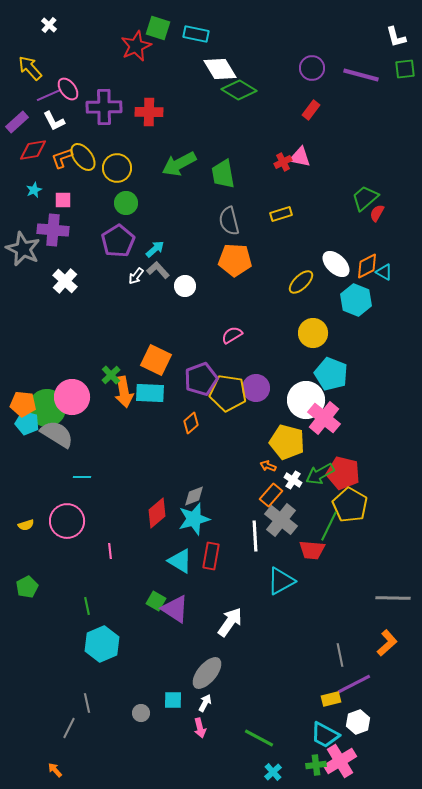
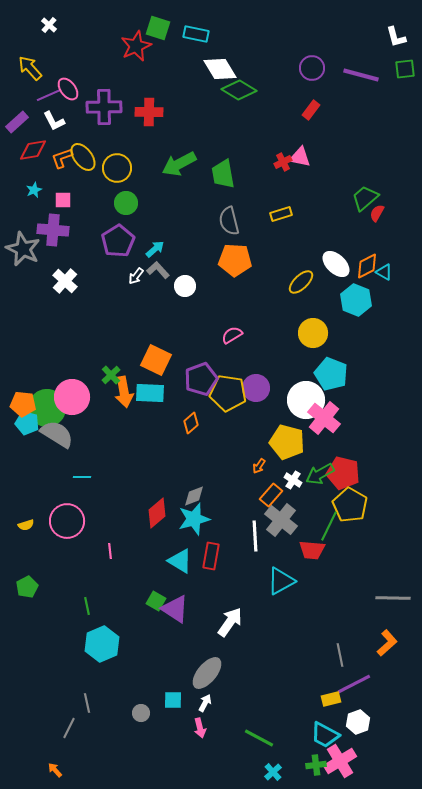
orange arrow at (268, 466): moved 9 px left; rotated 77 degrees counterclockwise
